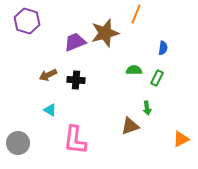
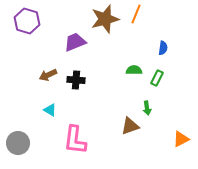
brown star: moved 14 px up
